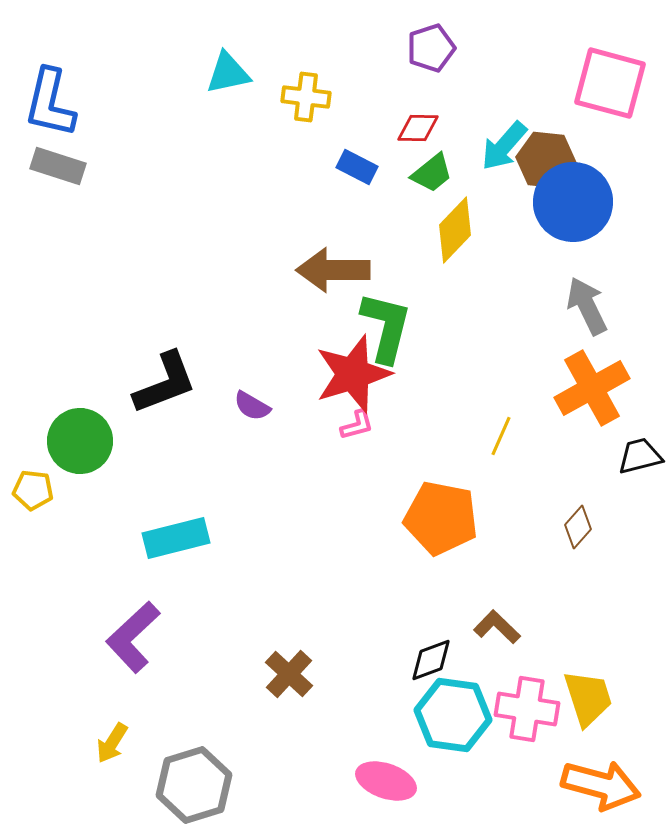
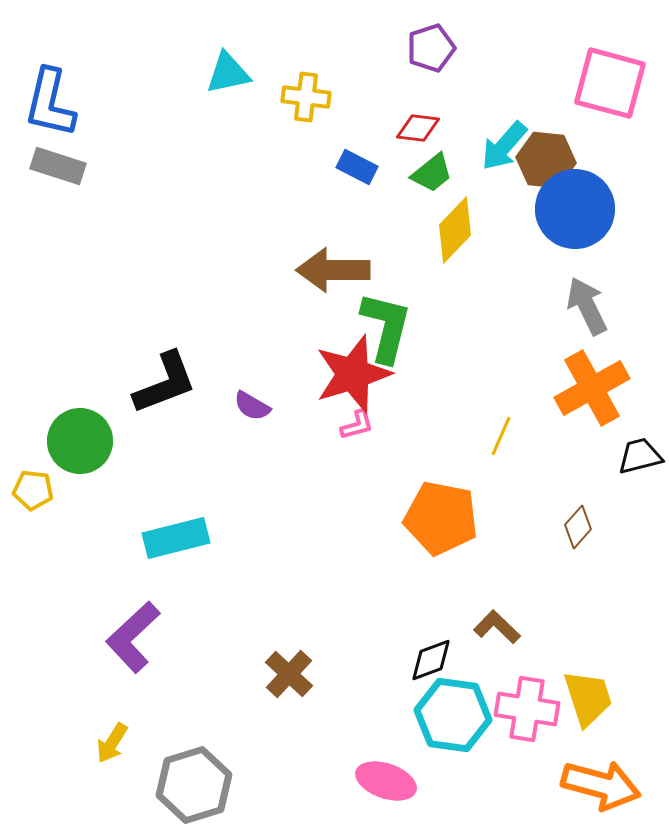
red diamond: rotated 6 degrees clockwise
blue circle: moved 2 px right, 7 px down
